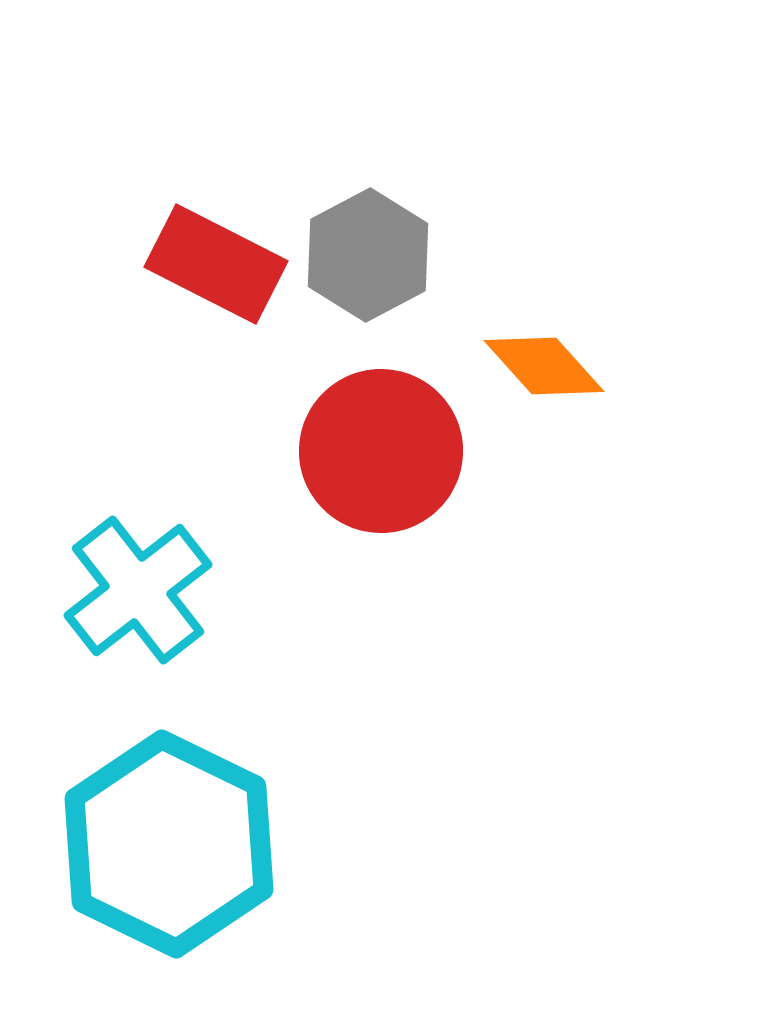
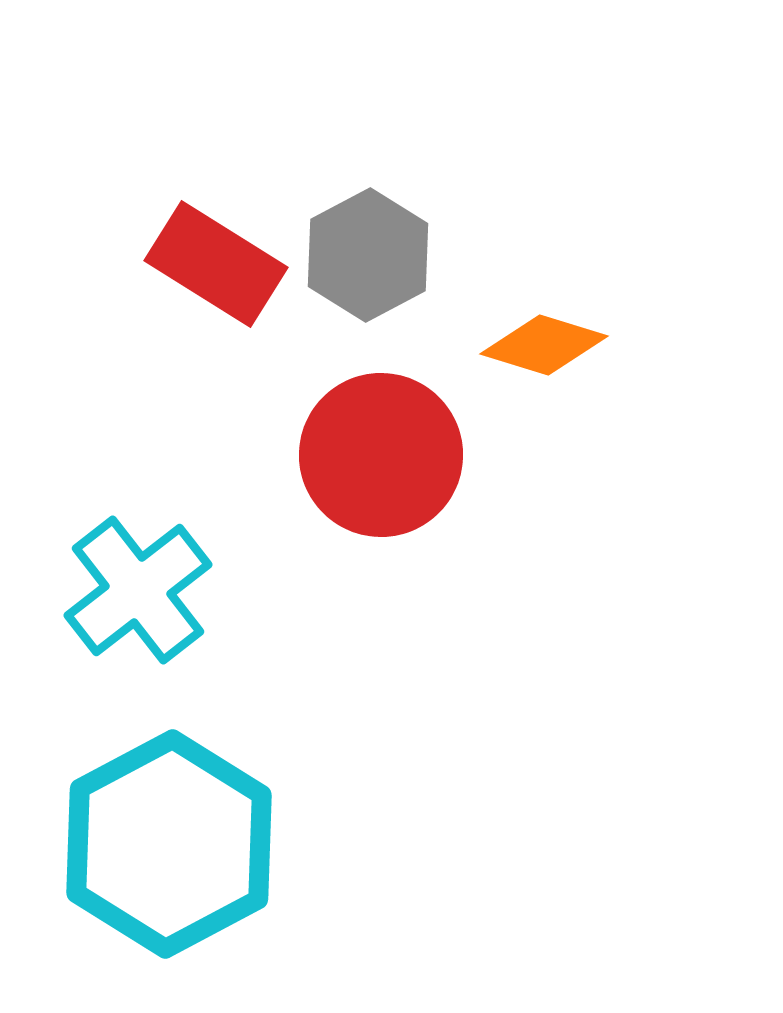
red rectangle: rotated 5 degrees clockwise
orange diamond: moved 21 px up; rotated 31 degrees counterclockwise
red circle: moved 4 px down
cyan hexagon: rotated 6 degrees clockwise
